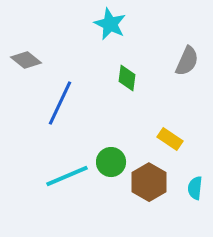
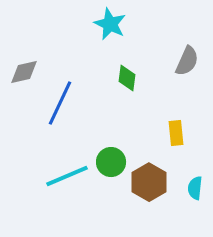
gray diamond: moved 2 px left, 12 px down; rotated 52 degrees counterclockwise
yellow rectangle: moved 6 px right, 6 px up; rotated 50 degrees clockwise
